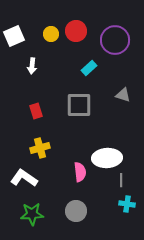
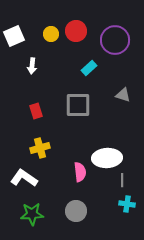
gray square: moved 1 px left
gray line: moved 1 px right
